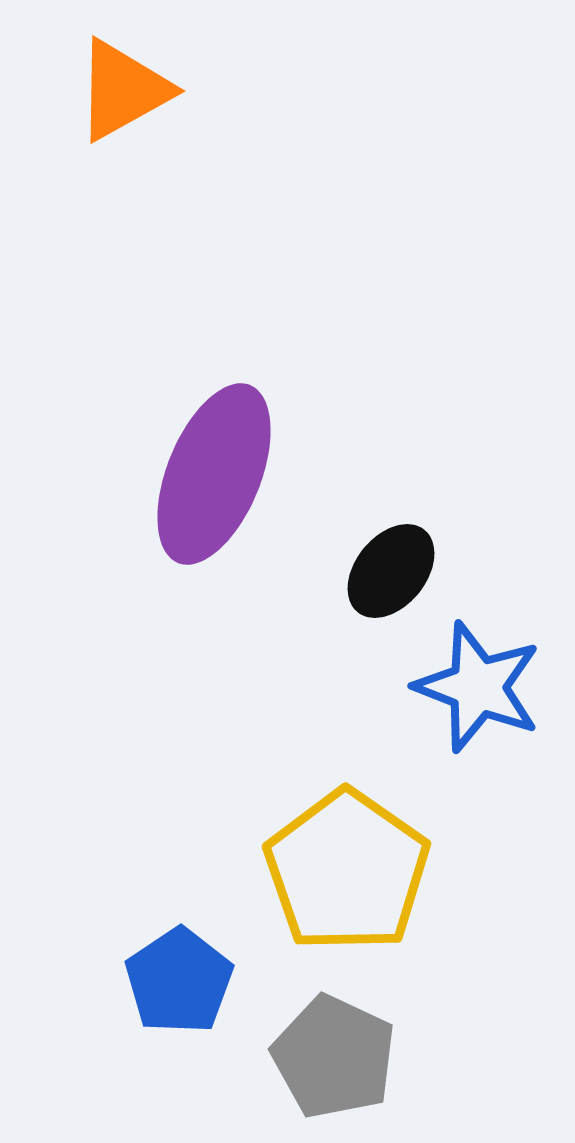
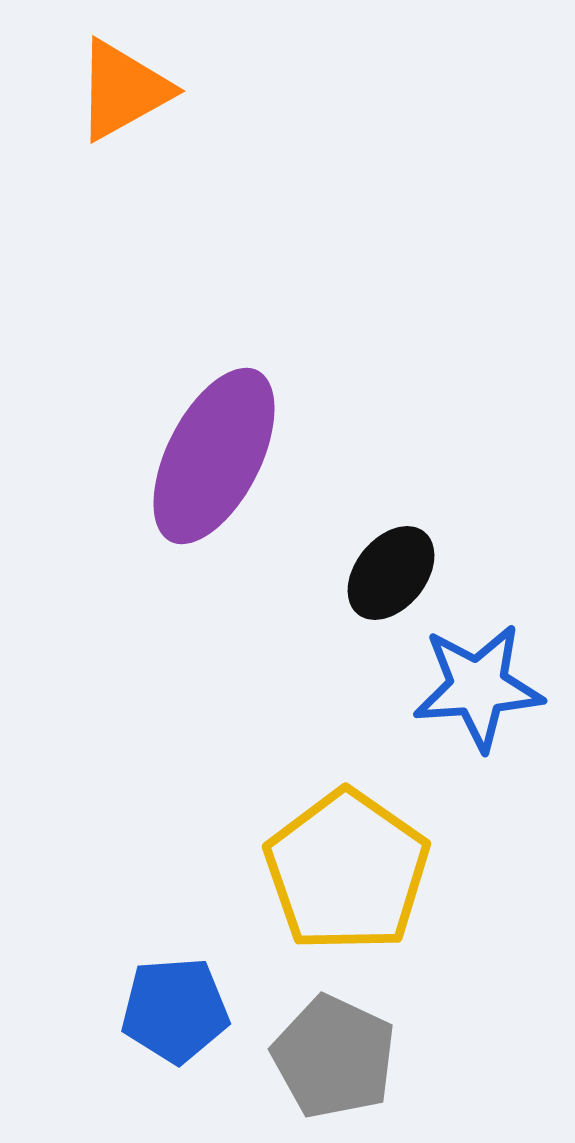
purple ellipse: moved 18 px up; rotated 5 degrees clockwise
black ellipse: moved 2 px down
blue star: rotated 25 degrees counterclockwise
blue pentagon: moved 4 px left, 29 px down; rotated 30 degrees clockwise
